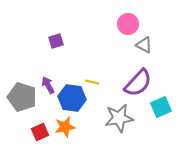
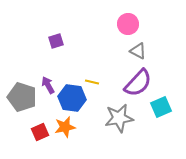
gray triangle: moved 6 px left, 6 px down
